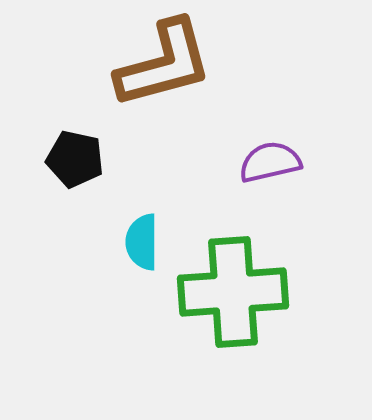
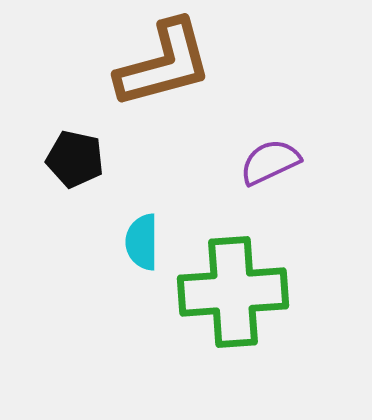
purple semicircle: rotated 12 degrees counterclockwise
